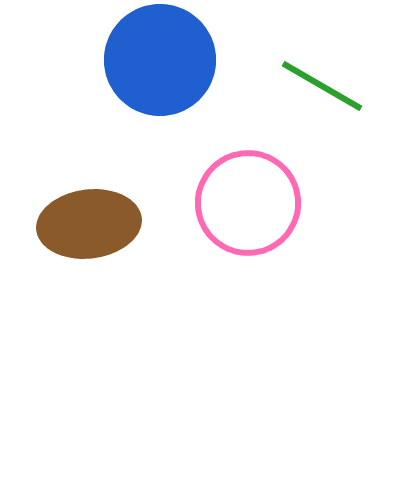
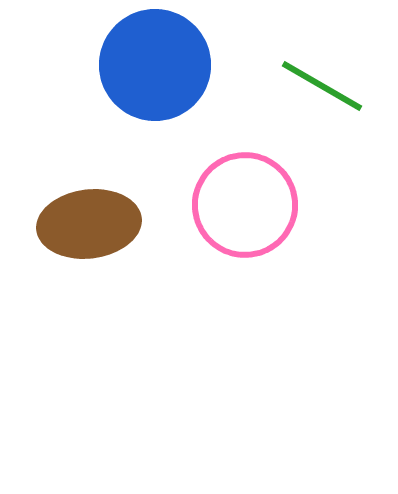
blue circle: moved 5 px left, 5 px down
pink circle: moved 3 px left, 2 px down
